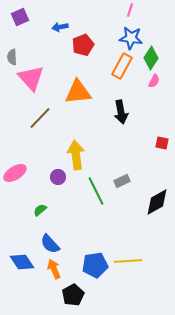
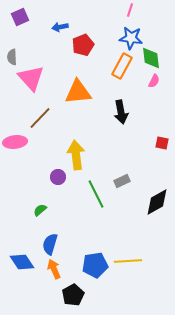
green diamond: rotated 40 degrees counterclockwise
pink ellipse: moved 31 px up; rotated 25 degrees clockwise
green line: moved 3 px down
blue semicircle: rotated 60 degrees clockwise
